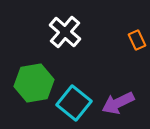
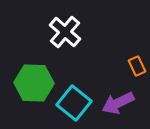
orange rectangle: moved 26 px down
green hexagon: rotated 12 degrees clockwise
